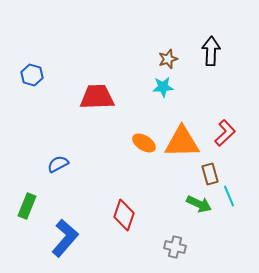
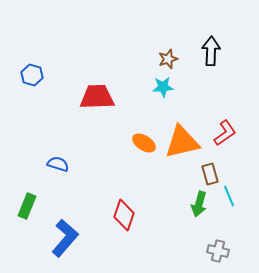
red L-shape: rotated 8 degrees clockwise
orange triangle: rotated 12 degrees counterclockwise
blue semicircle: rotated 45 degrees clockwise
green arrow: rotated 80 degrees clockwise
gray cross: moved 43 px right, 4 px down
